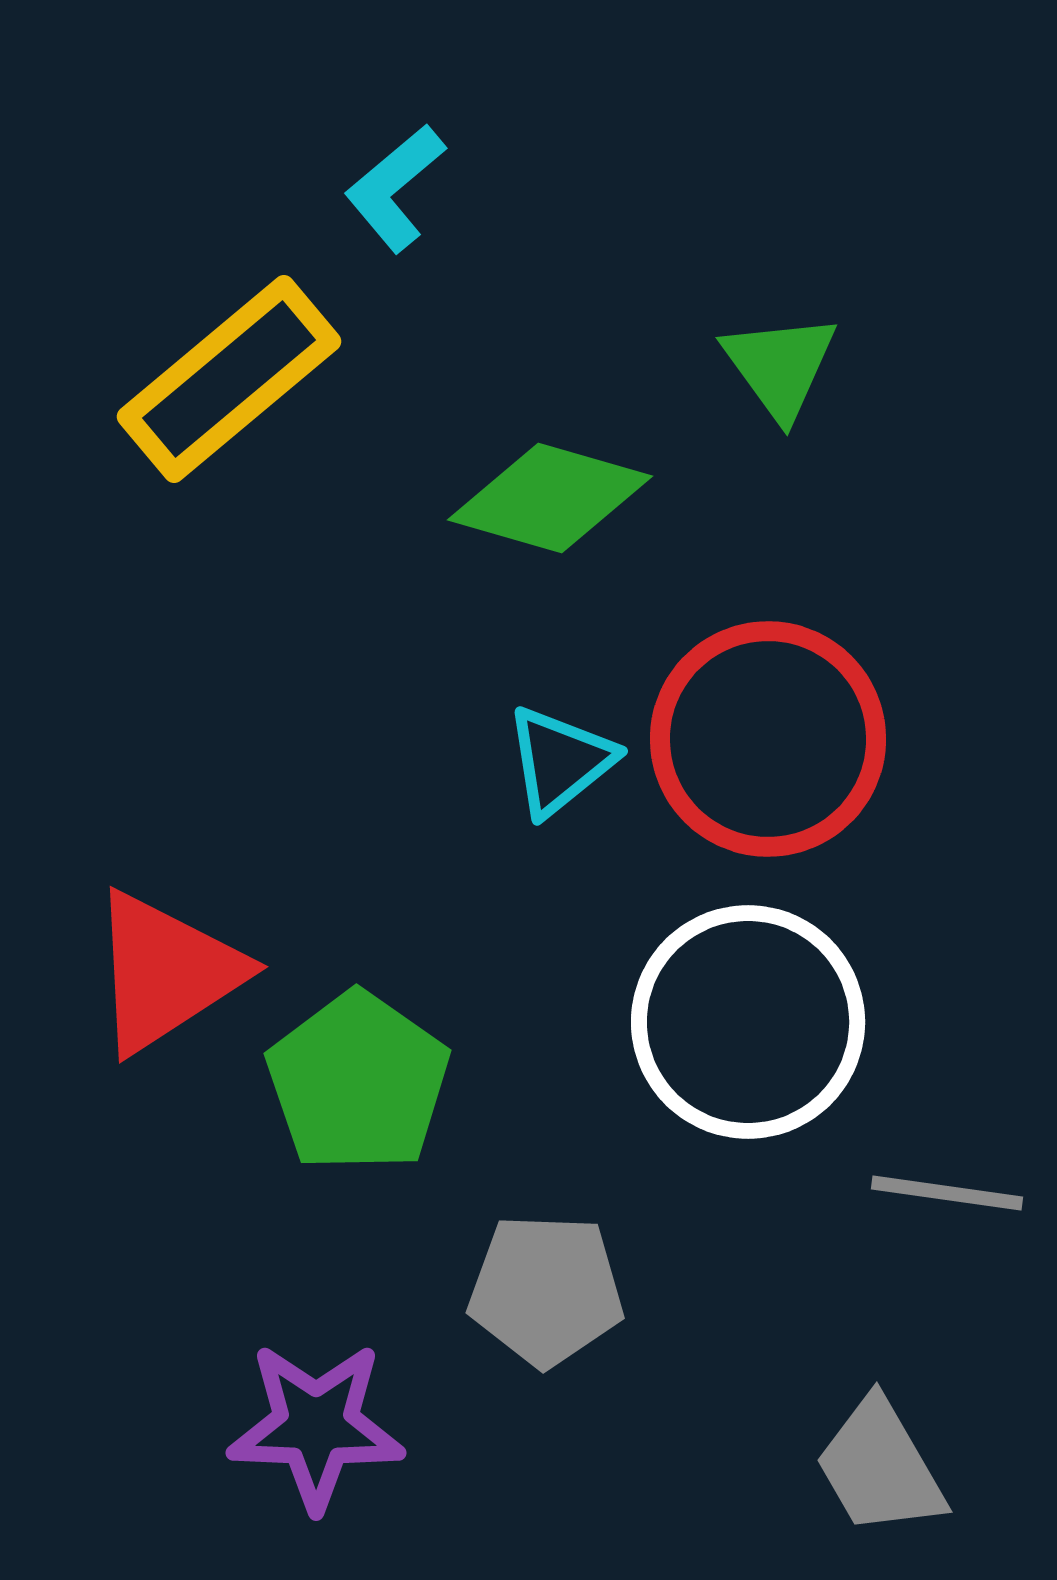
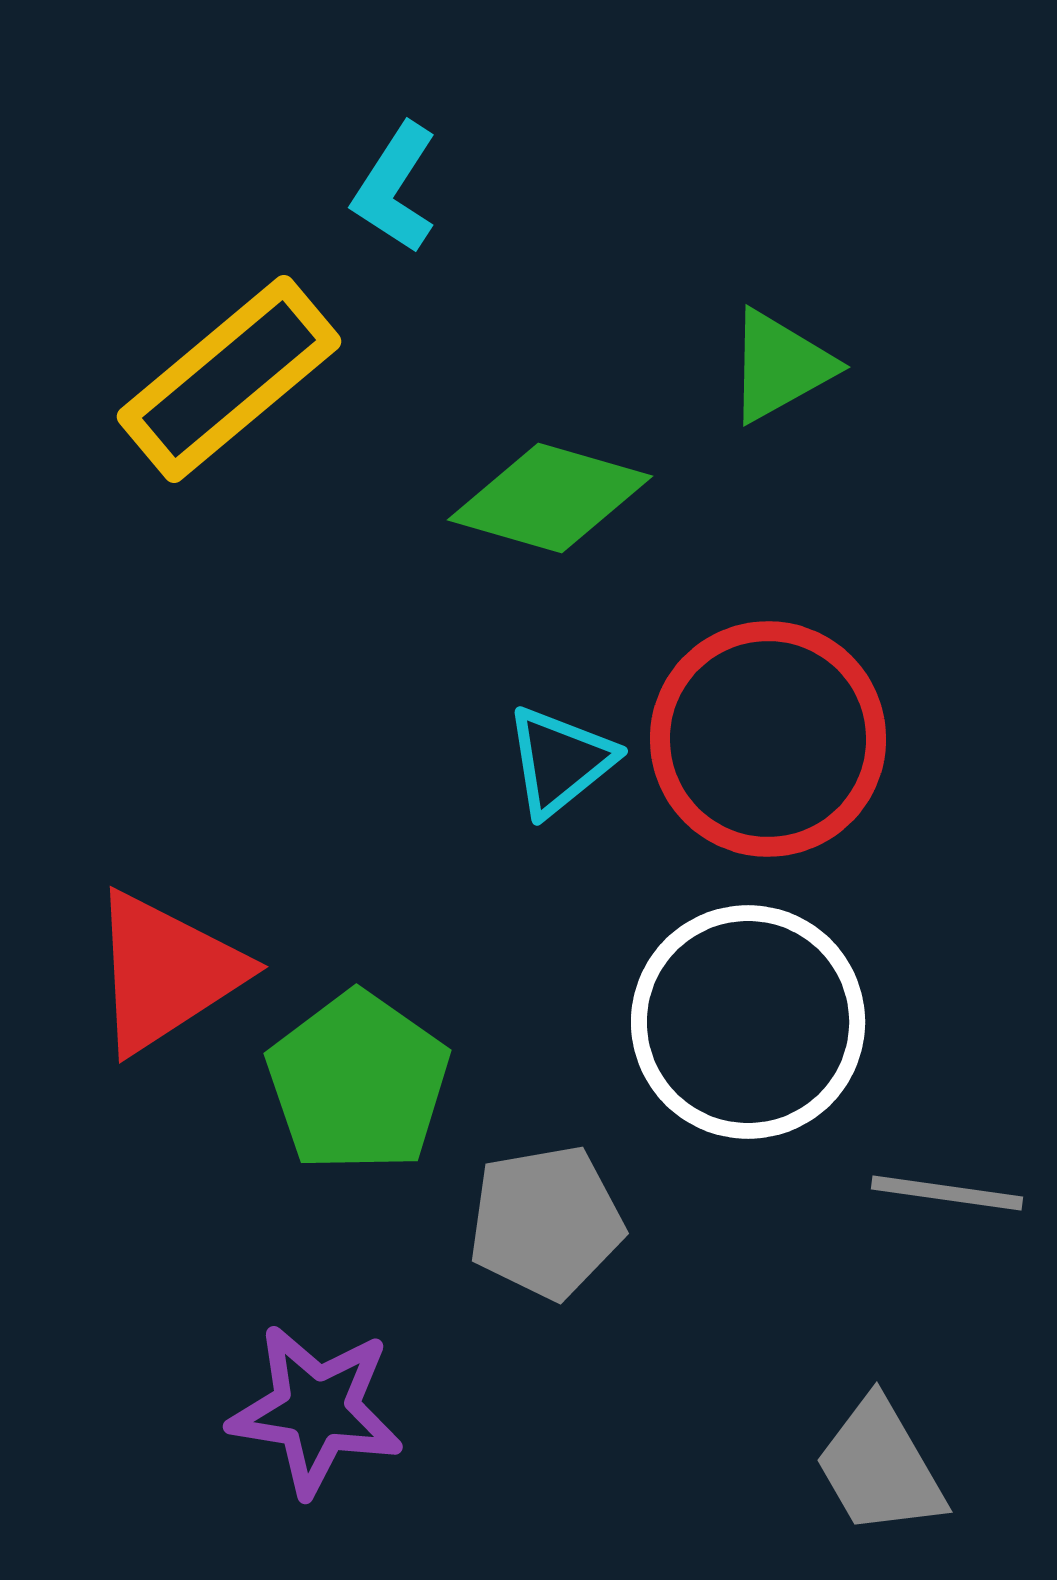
cyan L-shape: rotated 17 degrees counterclockwise
green triangle: rotated 37 degrees clockwise
gray pentagon: moved 68 px up; rotated 12 degrees counterclockwise
purple star: moved 16 px up; rotated 7 degrees clockwise
